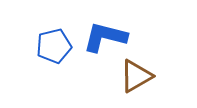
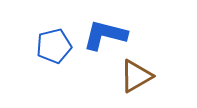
blue L-shape: moved 2 px up
